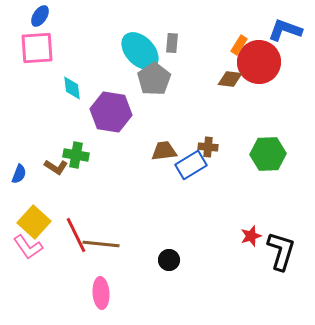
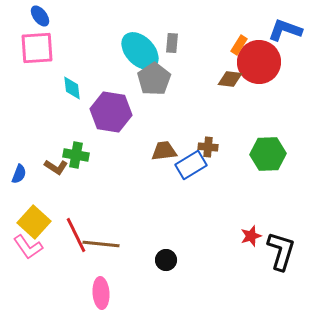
blue ellipse: rotated 70 degrees counterclockwise
black circle: moved 3 px left
